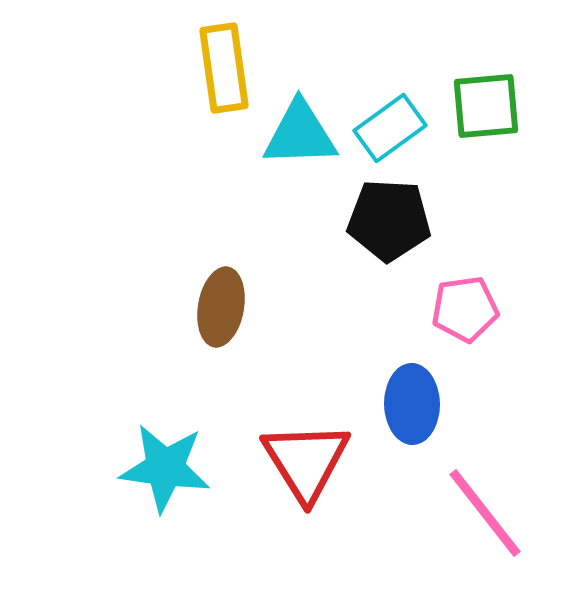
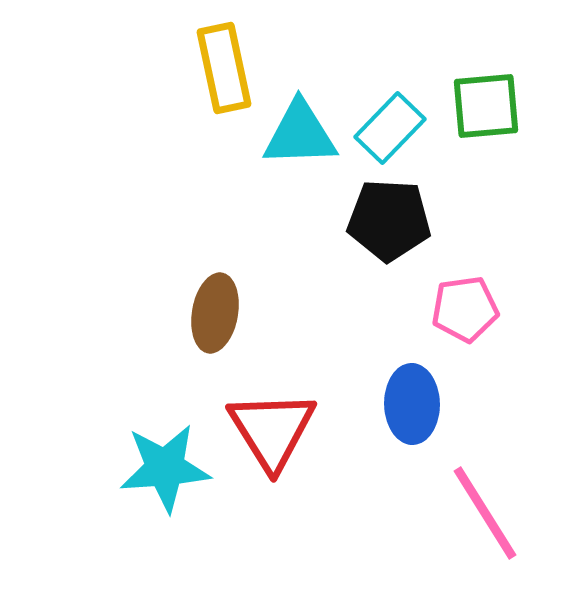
yellow rectangle: rotated 4 degrees counterclockwise
cyan rectangle: rotated 10 degrees counterclockwise
brown ellipse: moved 6 px left, 6 px down
red triangle: moved 34 px left, 31 px up
cyan star: rotated 12 degrees counterclockwise
pink line: rotated 6 degrees clockwise
